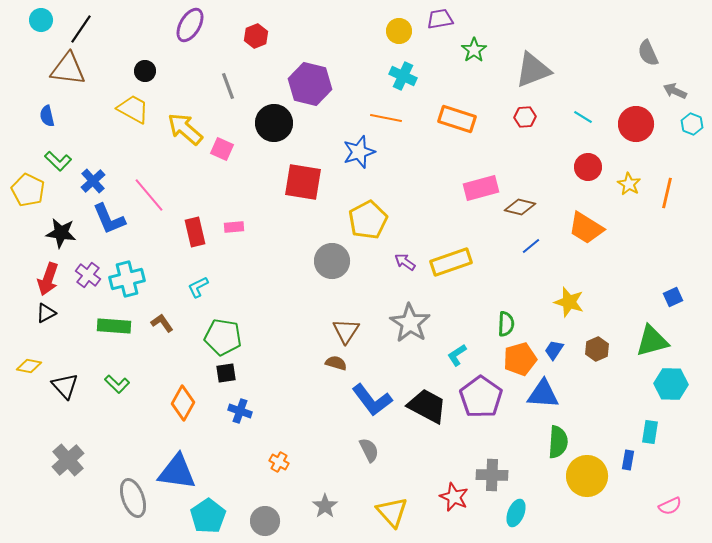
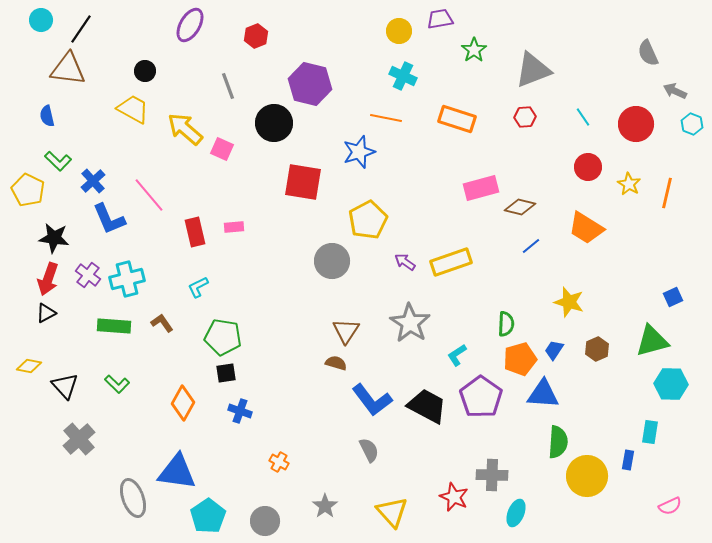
cyan line at (583, 117): rotated 24 degrees clockwise
black star at (61, 233): moved 7 px left, 5 px down
gray cross at (68, 460): moved 11 px right, 21 px up
